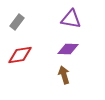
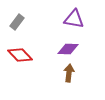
purple triangle: moved 3 px right
red diamond: rotated 55 degrees clockwise
brown arrow: moved 5 px right, 2 px up; rotated 24 degrees clockwise
